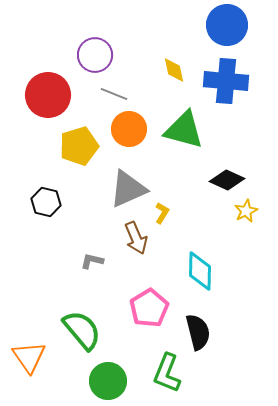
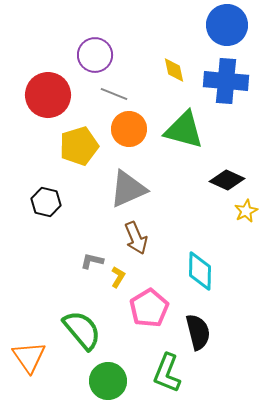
yellow L-shape: moved 44 px left, 64 px down
